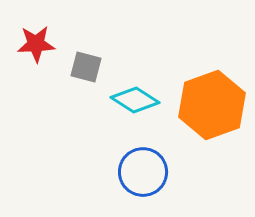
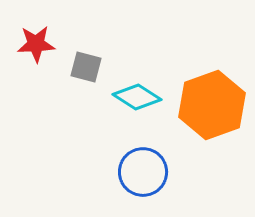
cyan diamond: moved 2 px right, 3 px up
